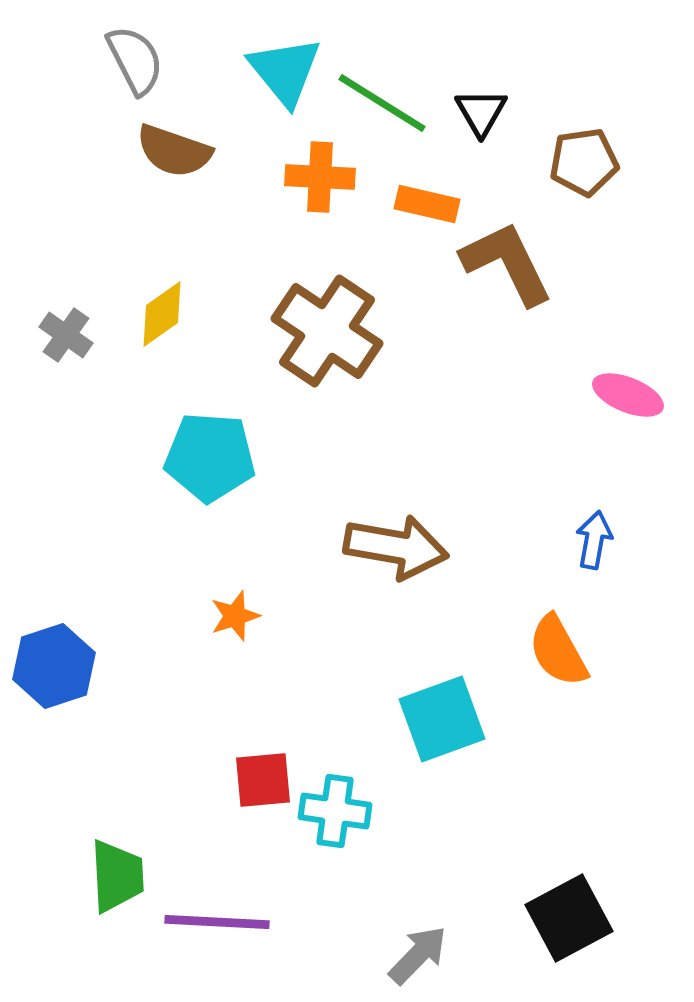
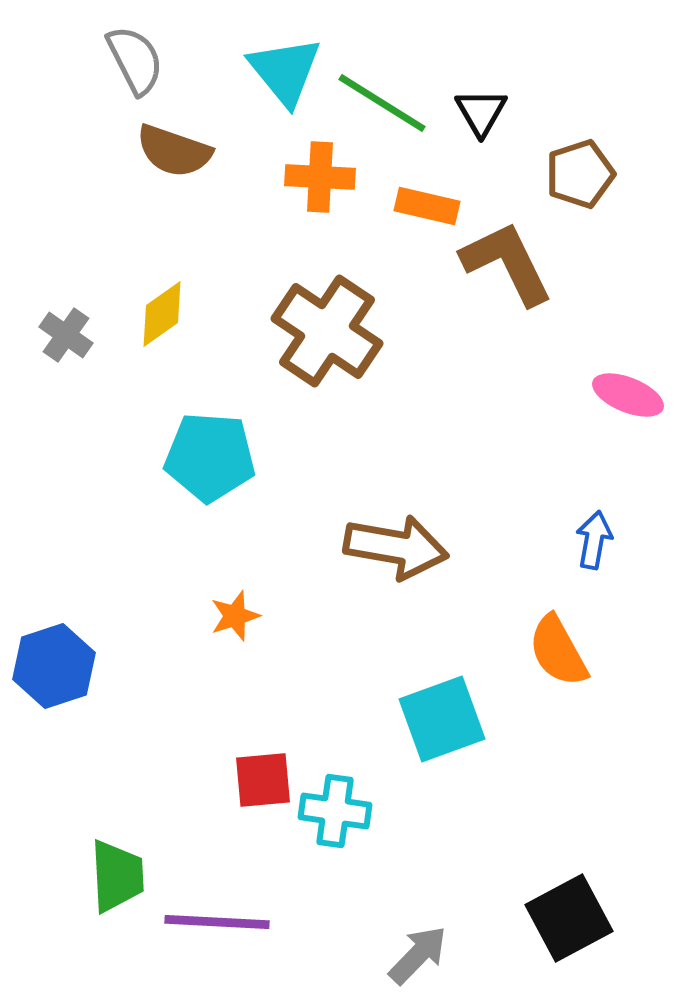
brown pentagon: moved 4 px left, 12 px down; rotated 10 degrees counterclockwise
orange rectangle: moved 2 px down
